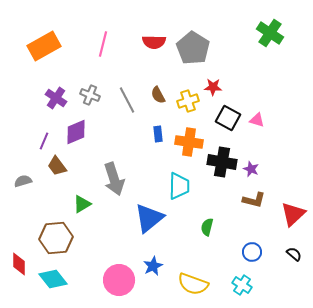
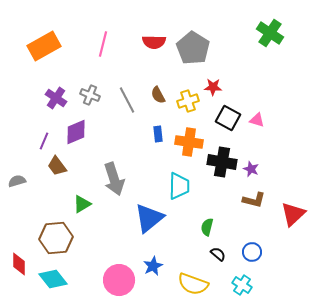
gray semicircle: moved 6 px left
black semicircle: moved 76 px left
